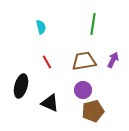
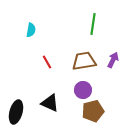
cyan semicircle: moved 10 px left, 3 px down; rotated 24 degrees clockwise
black ellipse: moved 5 px left, 26 px down
